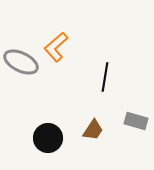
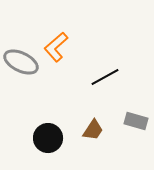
black line: rotated 52 degrees clockwise
